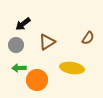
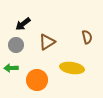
brown semicircle: moved 1 px left, 1 px up; rotated 48 degrees counterclockwise
green arrow: moved 8 px left
